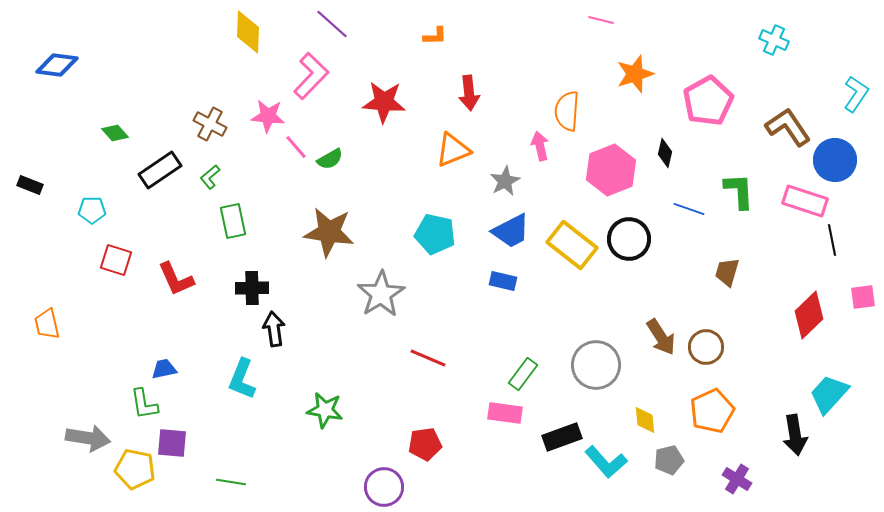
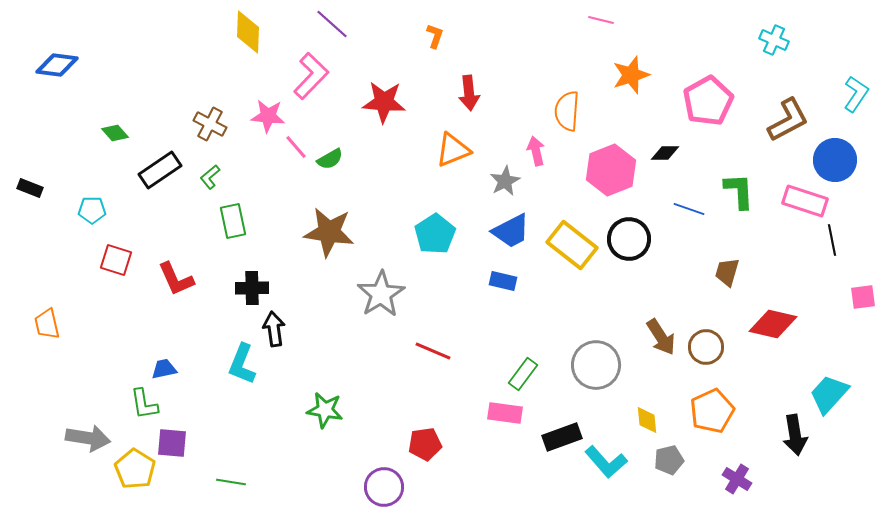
orange L-shape at (435, 36): rotated 70 degrees counterclockwise
orange star at (635, 74): moved 4 px left, 1 px down
brown L-shape at (788, 127): moved 7 px up; rotated 96 degrees clockwise
pink arrow at (540, 146): moved 4 px left, 5 px down
black diamond at (665, 153): rotated 76 degrees clockwise
black rectangle at (30, 185): moved 3 px down
cyan pentagon at (435, 234): rotated 27 degrees clockwise
red diamond at (809, 315): moved 36 px left, 9 px down; rotated 57 degrees clockwise
red line at (428, 358): moved 5 px right, 7 px up
cyan L-shape at (242, 379): moved 15 px up
yellow diamond at (645, 420): moved 2 px right
yellow pentagon at (135, 469): rotated 21 degrees clockwise
